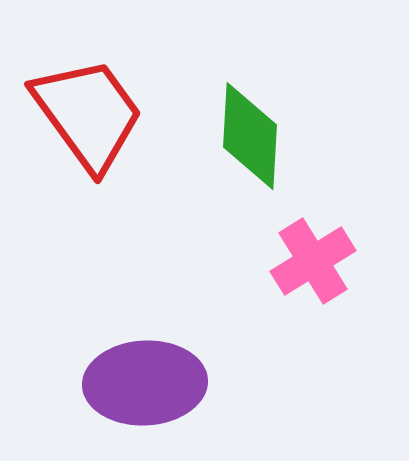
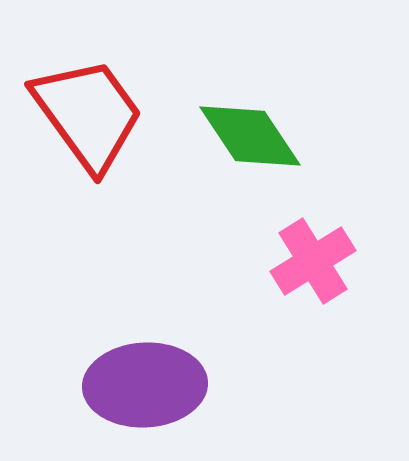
green diamond: rotated 37 degrees counterclockwise
purple ellipse: moved 2 px down
